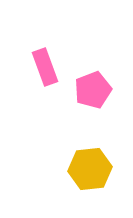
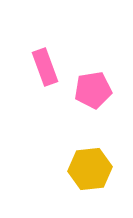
pink pentagon: rotated 12 degrees clockwise
